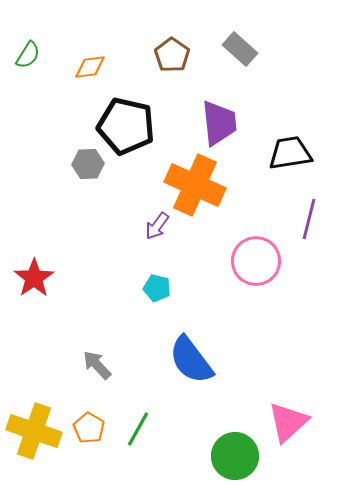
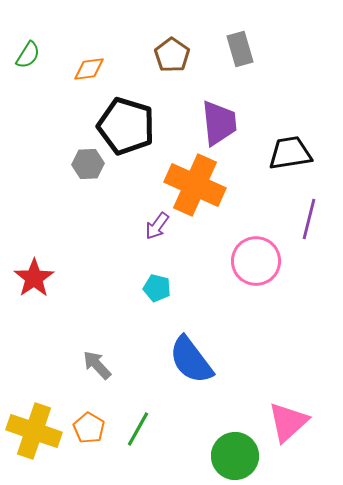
gray rectangle: rotated 32 degrees clockwise
orange diamond: moved 1 px left, 2 px down
black pentagon: rotated 4 degrees clockwise
